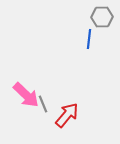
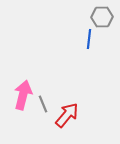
pink arrow: moved 3 px left; rotated 120 degrees counterclockwise
